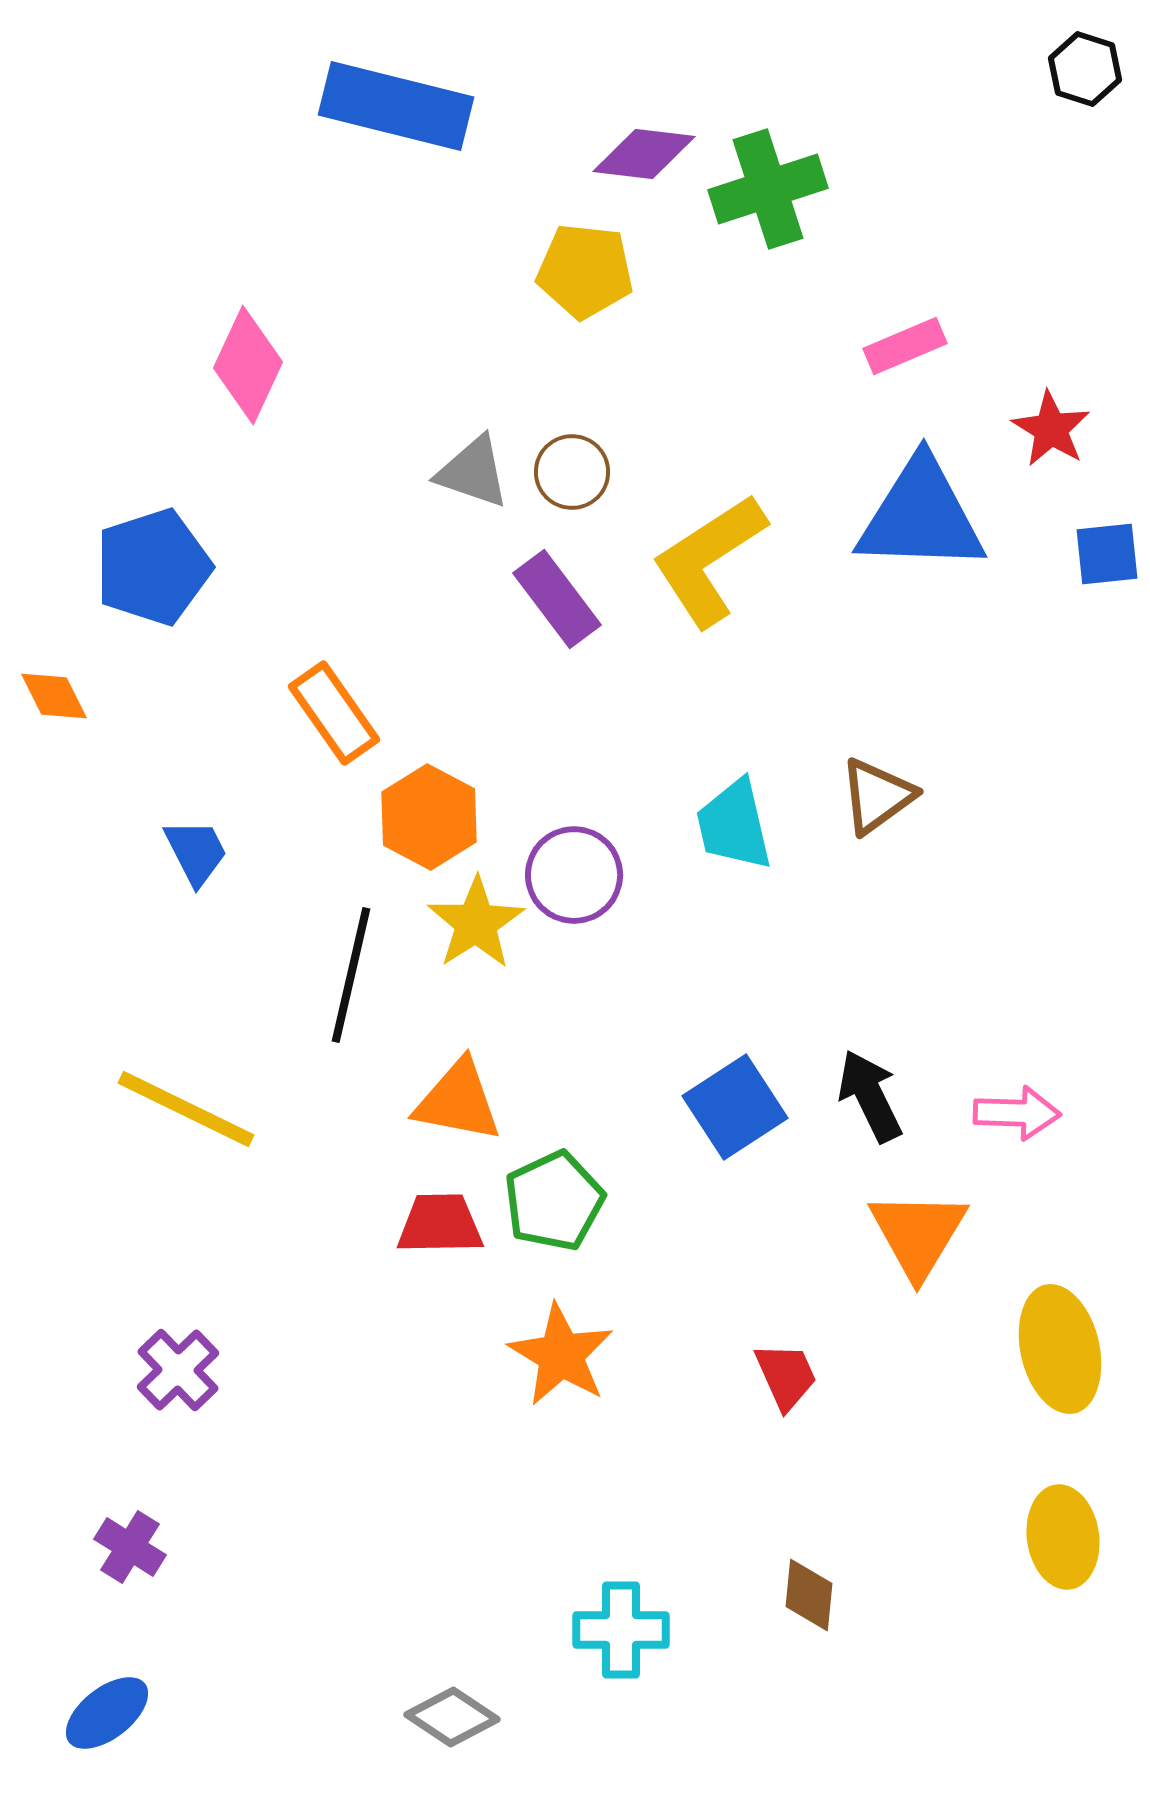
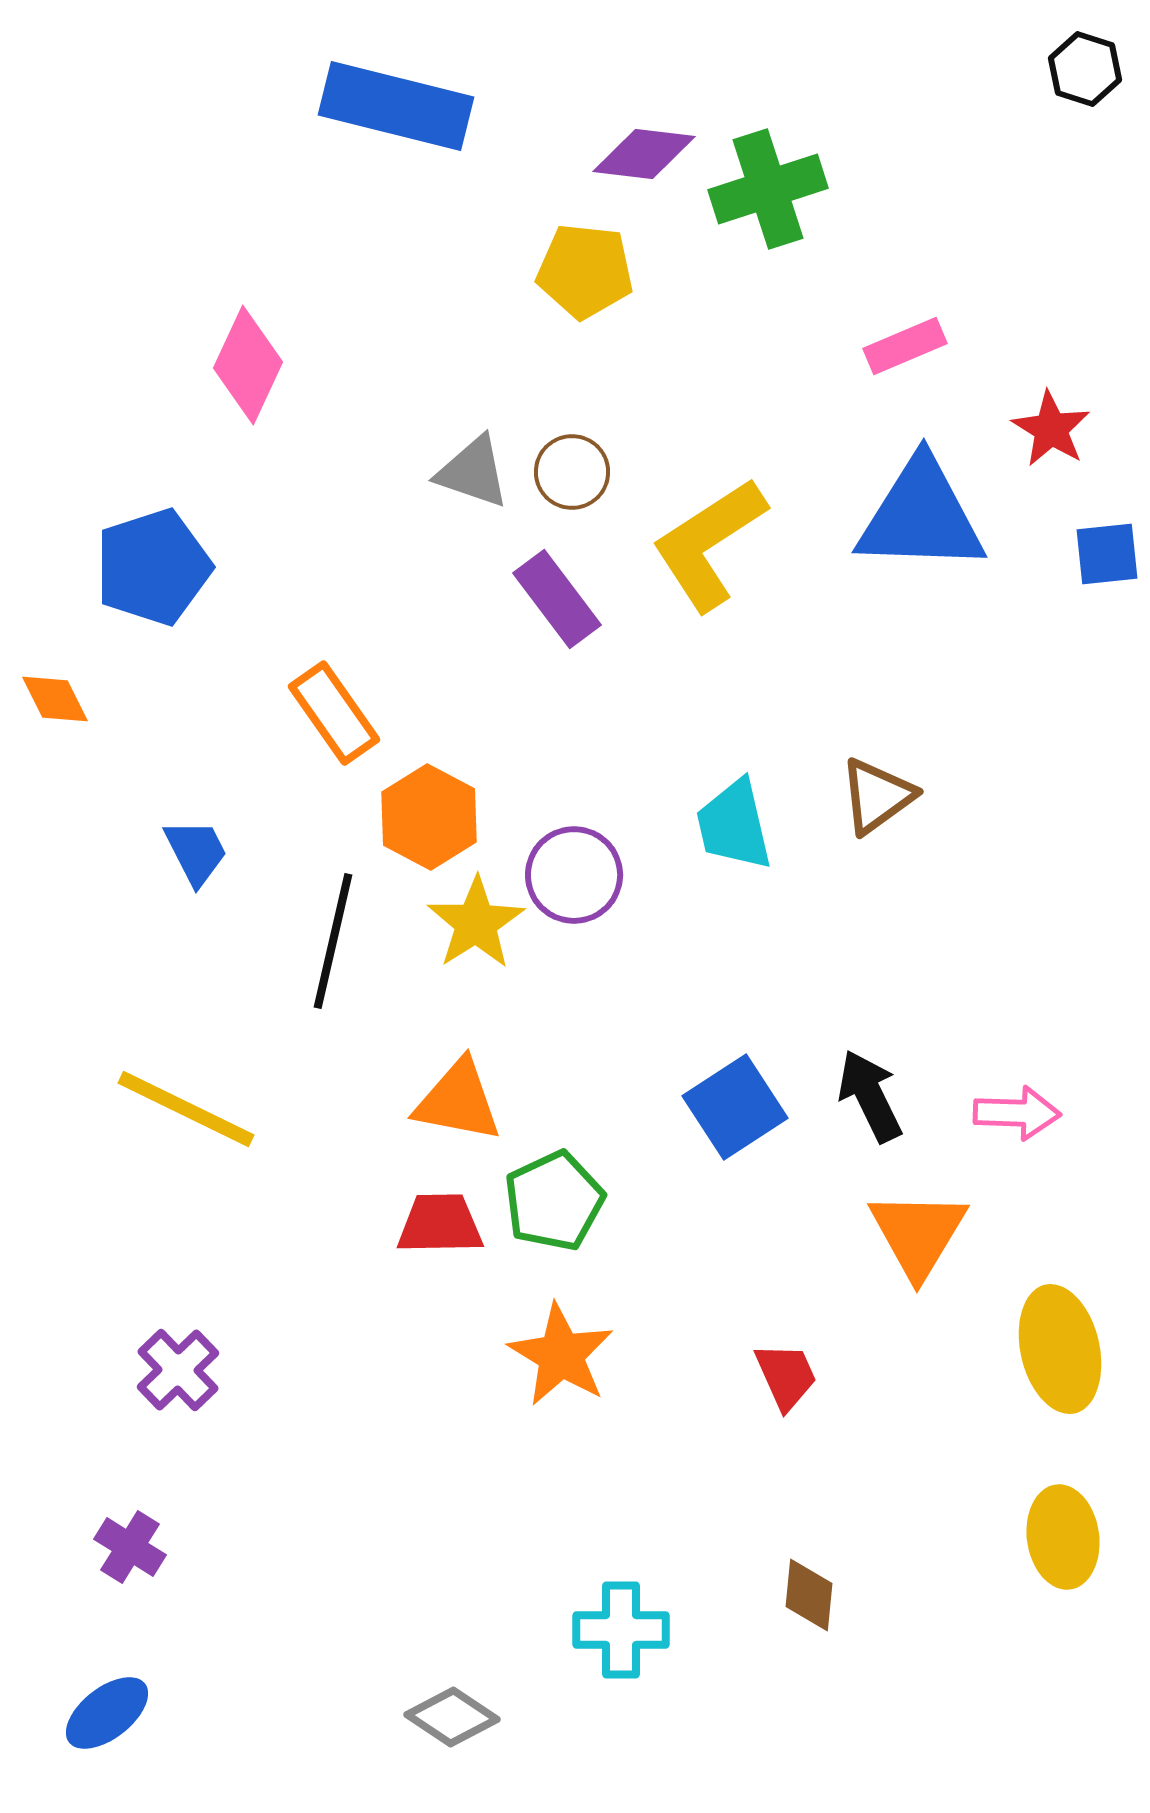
yellow L-shape at (709, 560): moved 16 px up
orange diamond at (54, 696): moved 1 px right, 3 px down
black line at (351, 975): moved 18 px left, 34 px up
